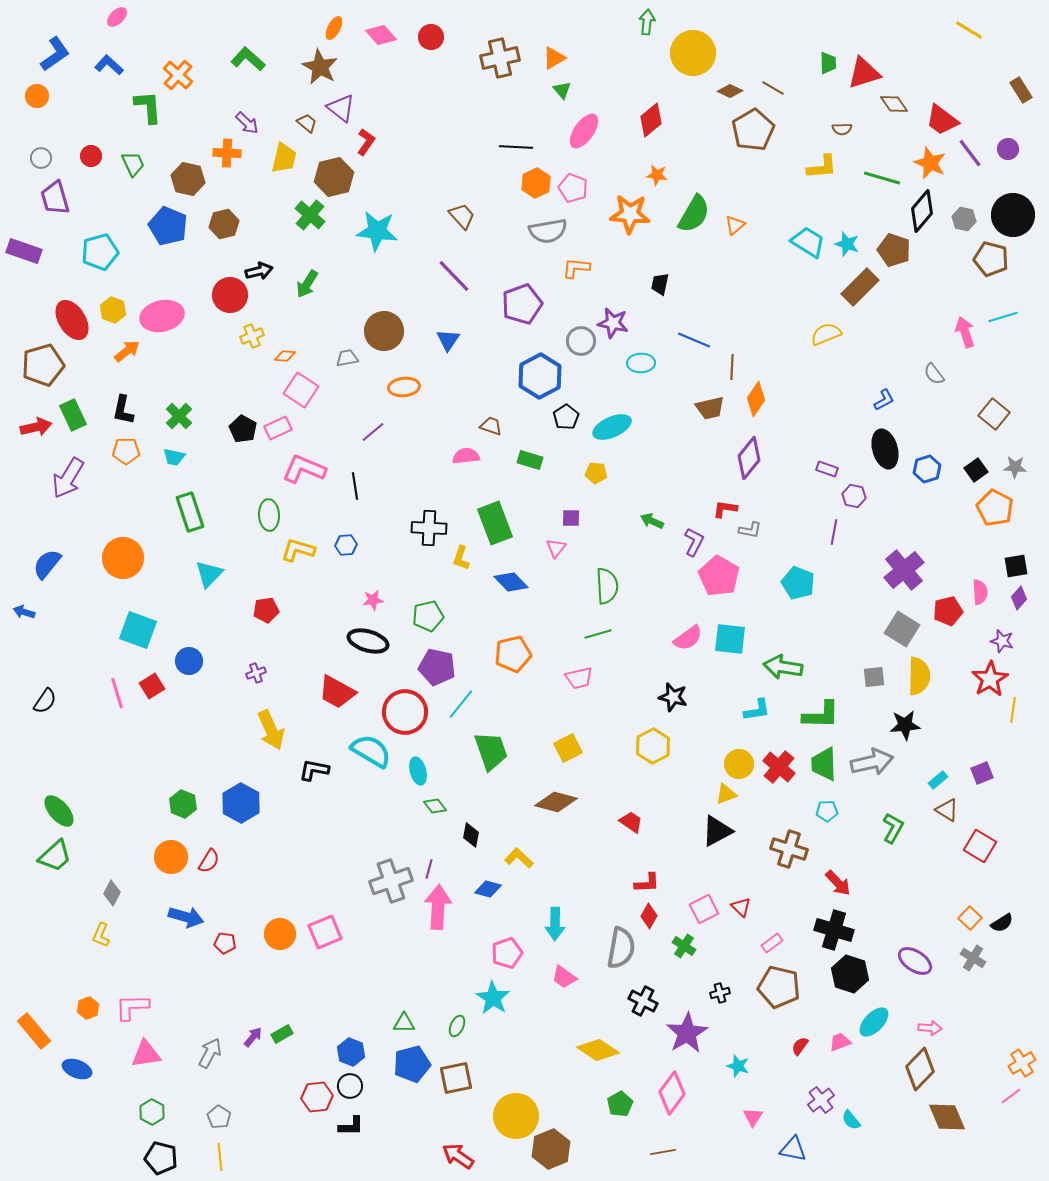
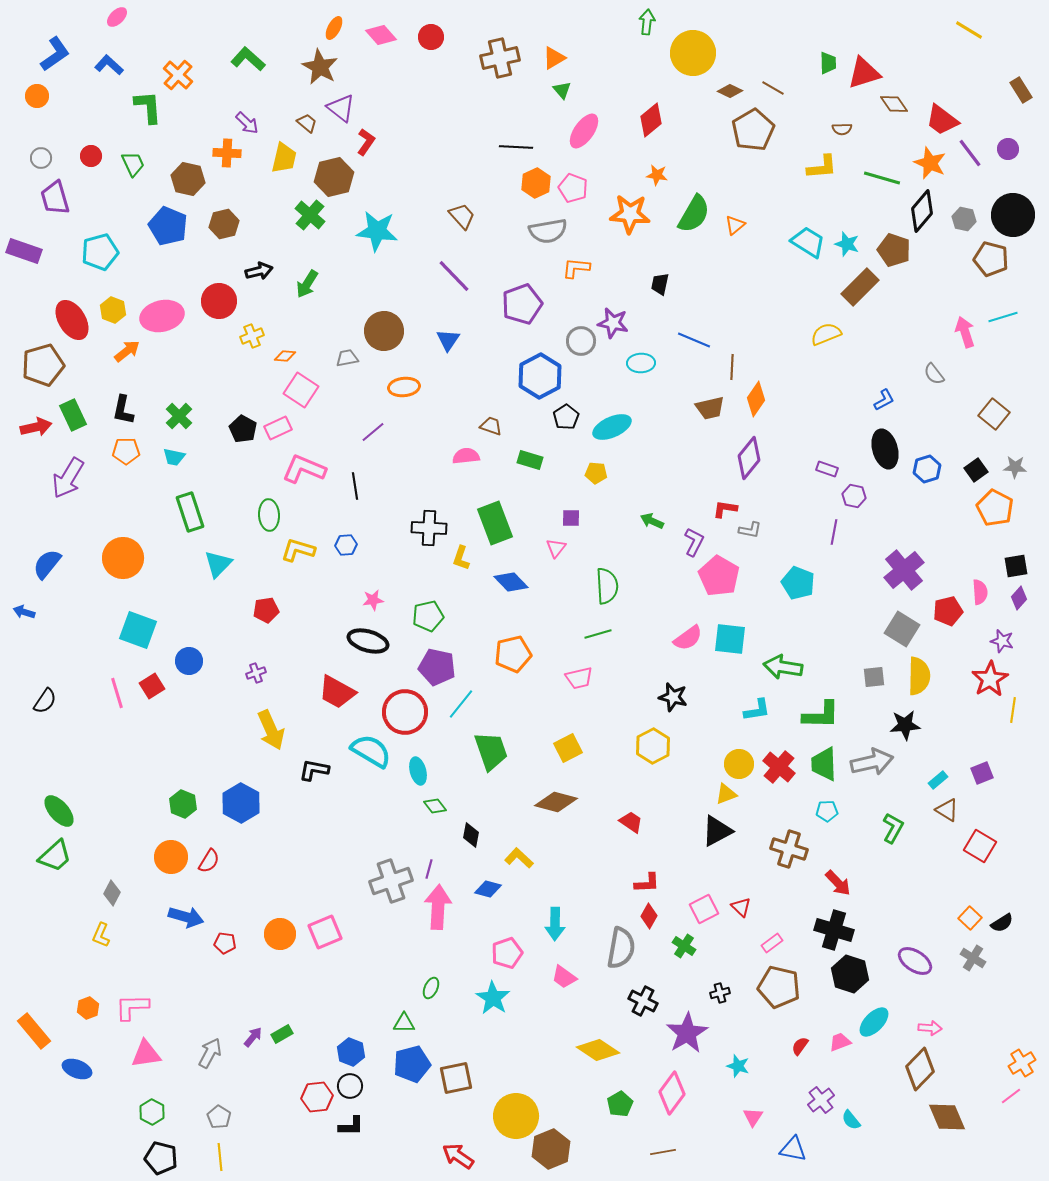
red circle at (230, 295): moved 11 px left, 6 px down
cyan triangle at (209, 574): moved 9 px right, 10 px up
green ellipse at (457, 1026): moved 26 px left, 38 px up
